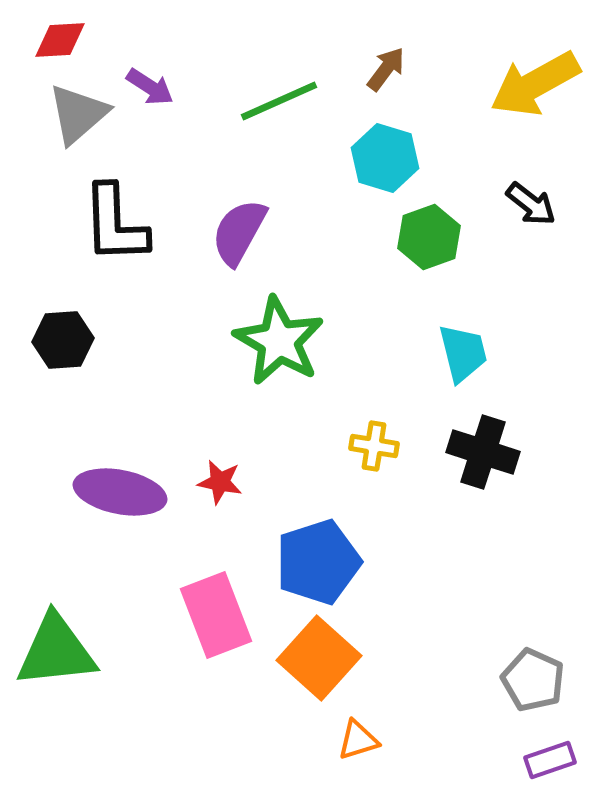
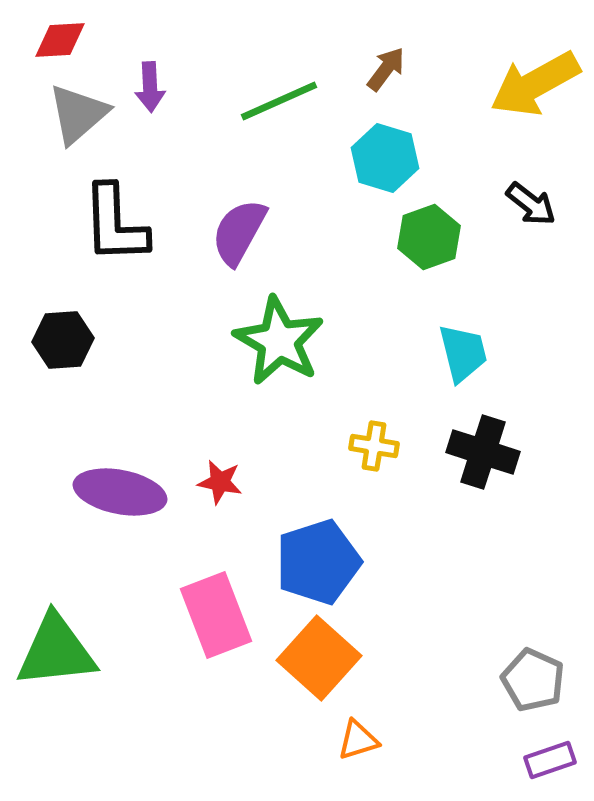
purple arrow: rotated 54 degrees clockwise
